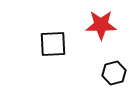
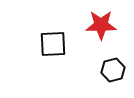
black hexagon: moved 1 px left, 3 px up
